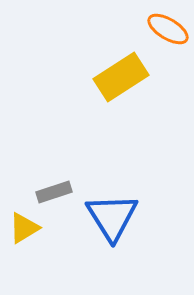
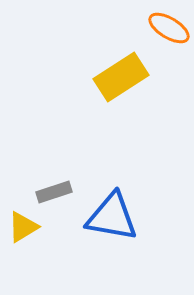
orange ellipse: moved 1 px right, 1 px up
blue triangle: rotated 48 degrees counterclockwise
yellow triangle: moved 1 px left, 1 px up
